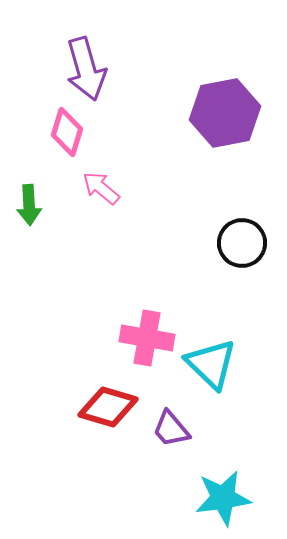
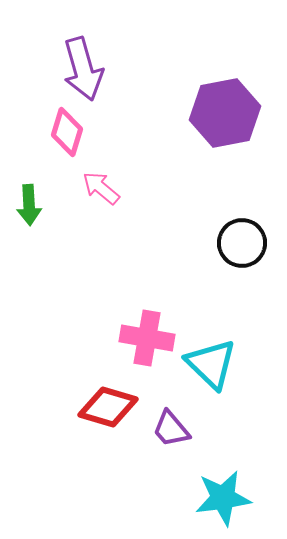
purple arrow: moved 3 px left
